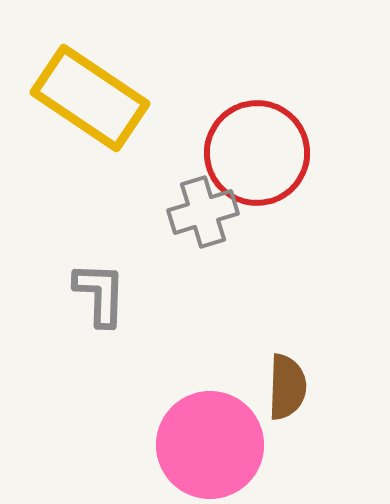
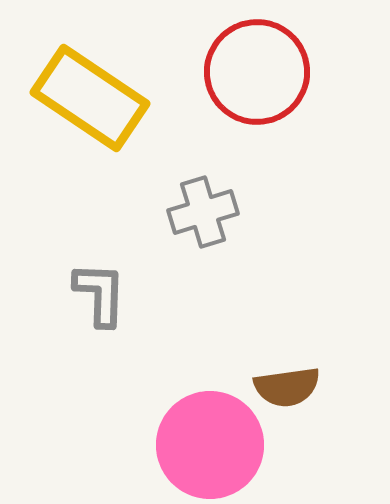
red circle: moved 81 px up
brown semicircle: rotated 80 degrees clockwise
